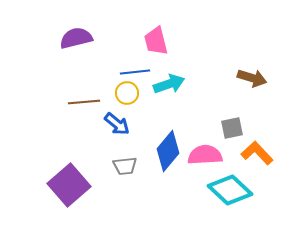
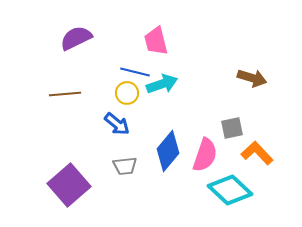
purple semicircle: rotated 12 degrees counterclockwise
blue line: rotated 20 degrees clockwise
cyan arrow: moved 7 px left
brown line: moved 19 px left, 8 px up
pink semicircle: rotated 112 degrees clockwise
